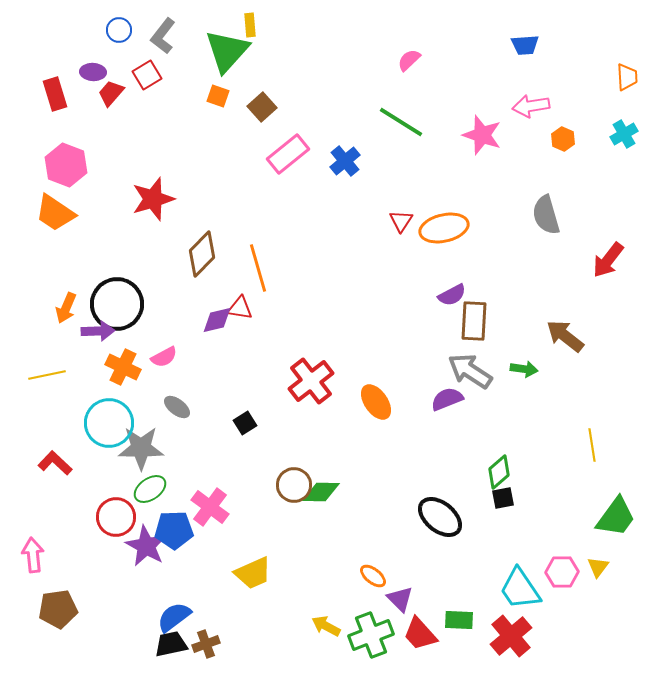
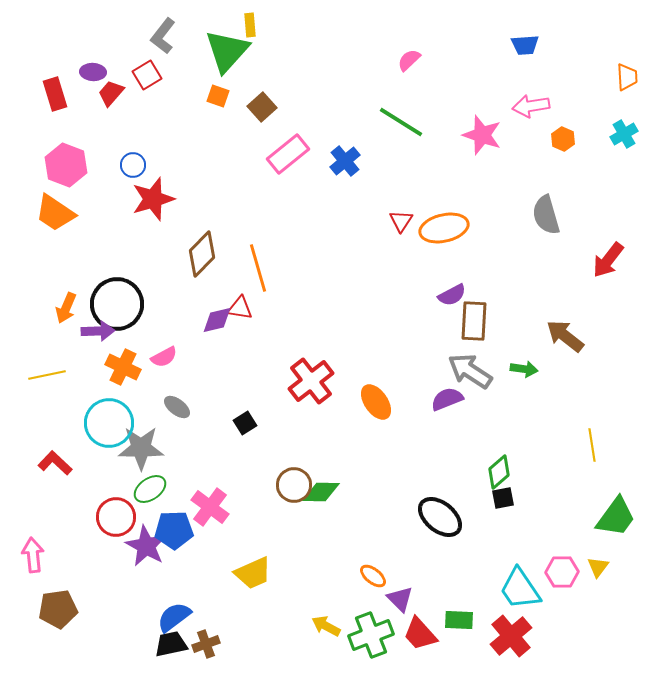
blue circle at (119, 30): moved 14 px right, 135 px down
